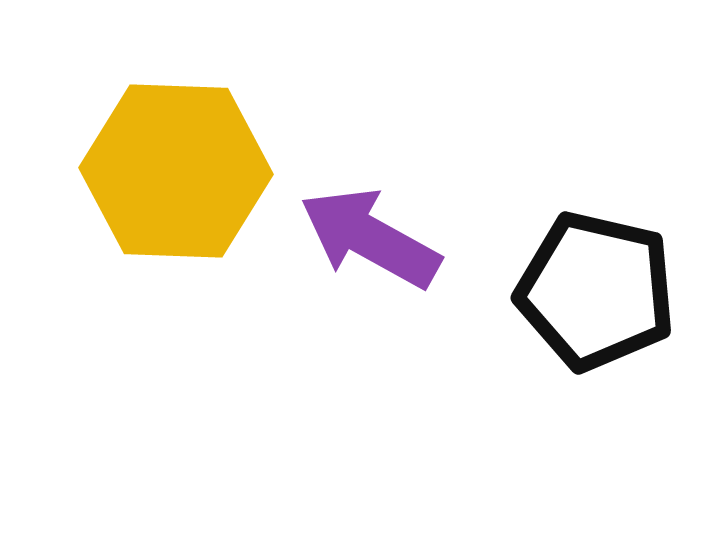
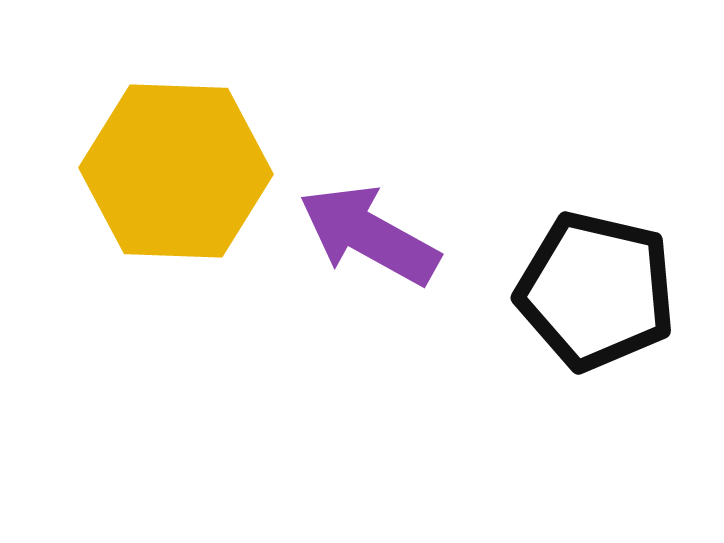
purple arrow: moved 1 px left, 3 px up
